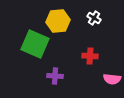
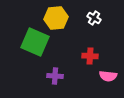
yellow hexagon: moved 2 px left, 3 px up
green square: moved 2 px up
pink semicircle: moved 4 px left, 3 px up
